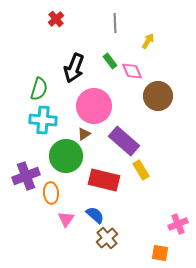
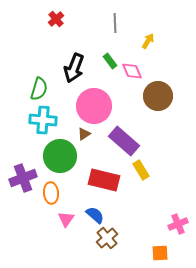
green circle: moved 6 px left
purple cross: moved 3 px left, 2 px down
orange square: rotated 12 degrees counterclockwise
